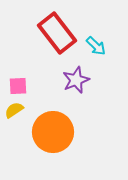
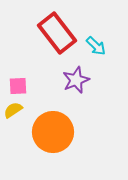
yellow semicircle: moved 1 px left
